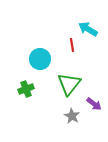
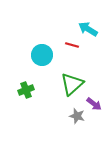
red line: rotated 64 degrees counterclockwise
cyan circle: moved 2 px right, 4 px up
green triangle: moved 3 px right; rotated 10 degrees clockwise
green cross: moved 1 px down
gray star: moved 5 px right; rotated 14 degrees counterclockwise
